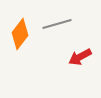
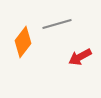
orange diamond: moved 3 px right, 8 px down
